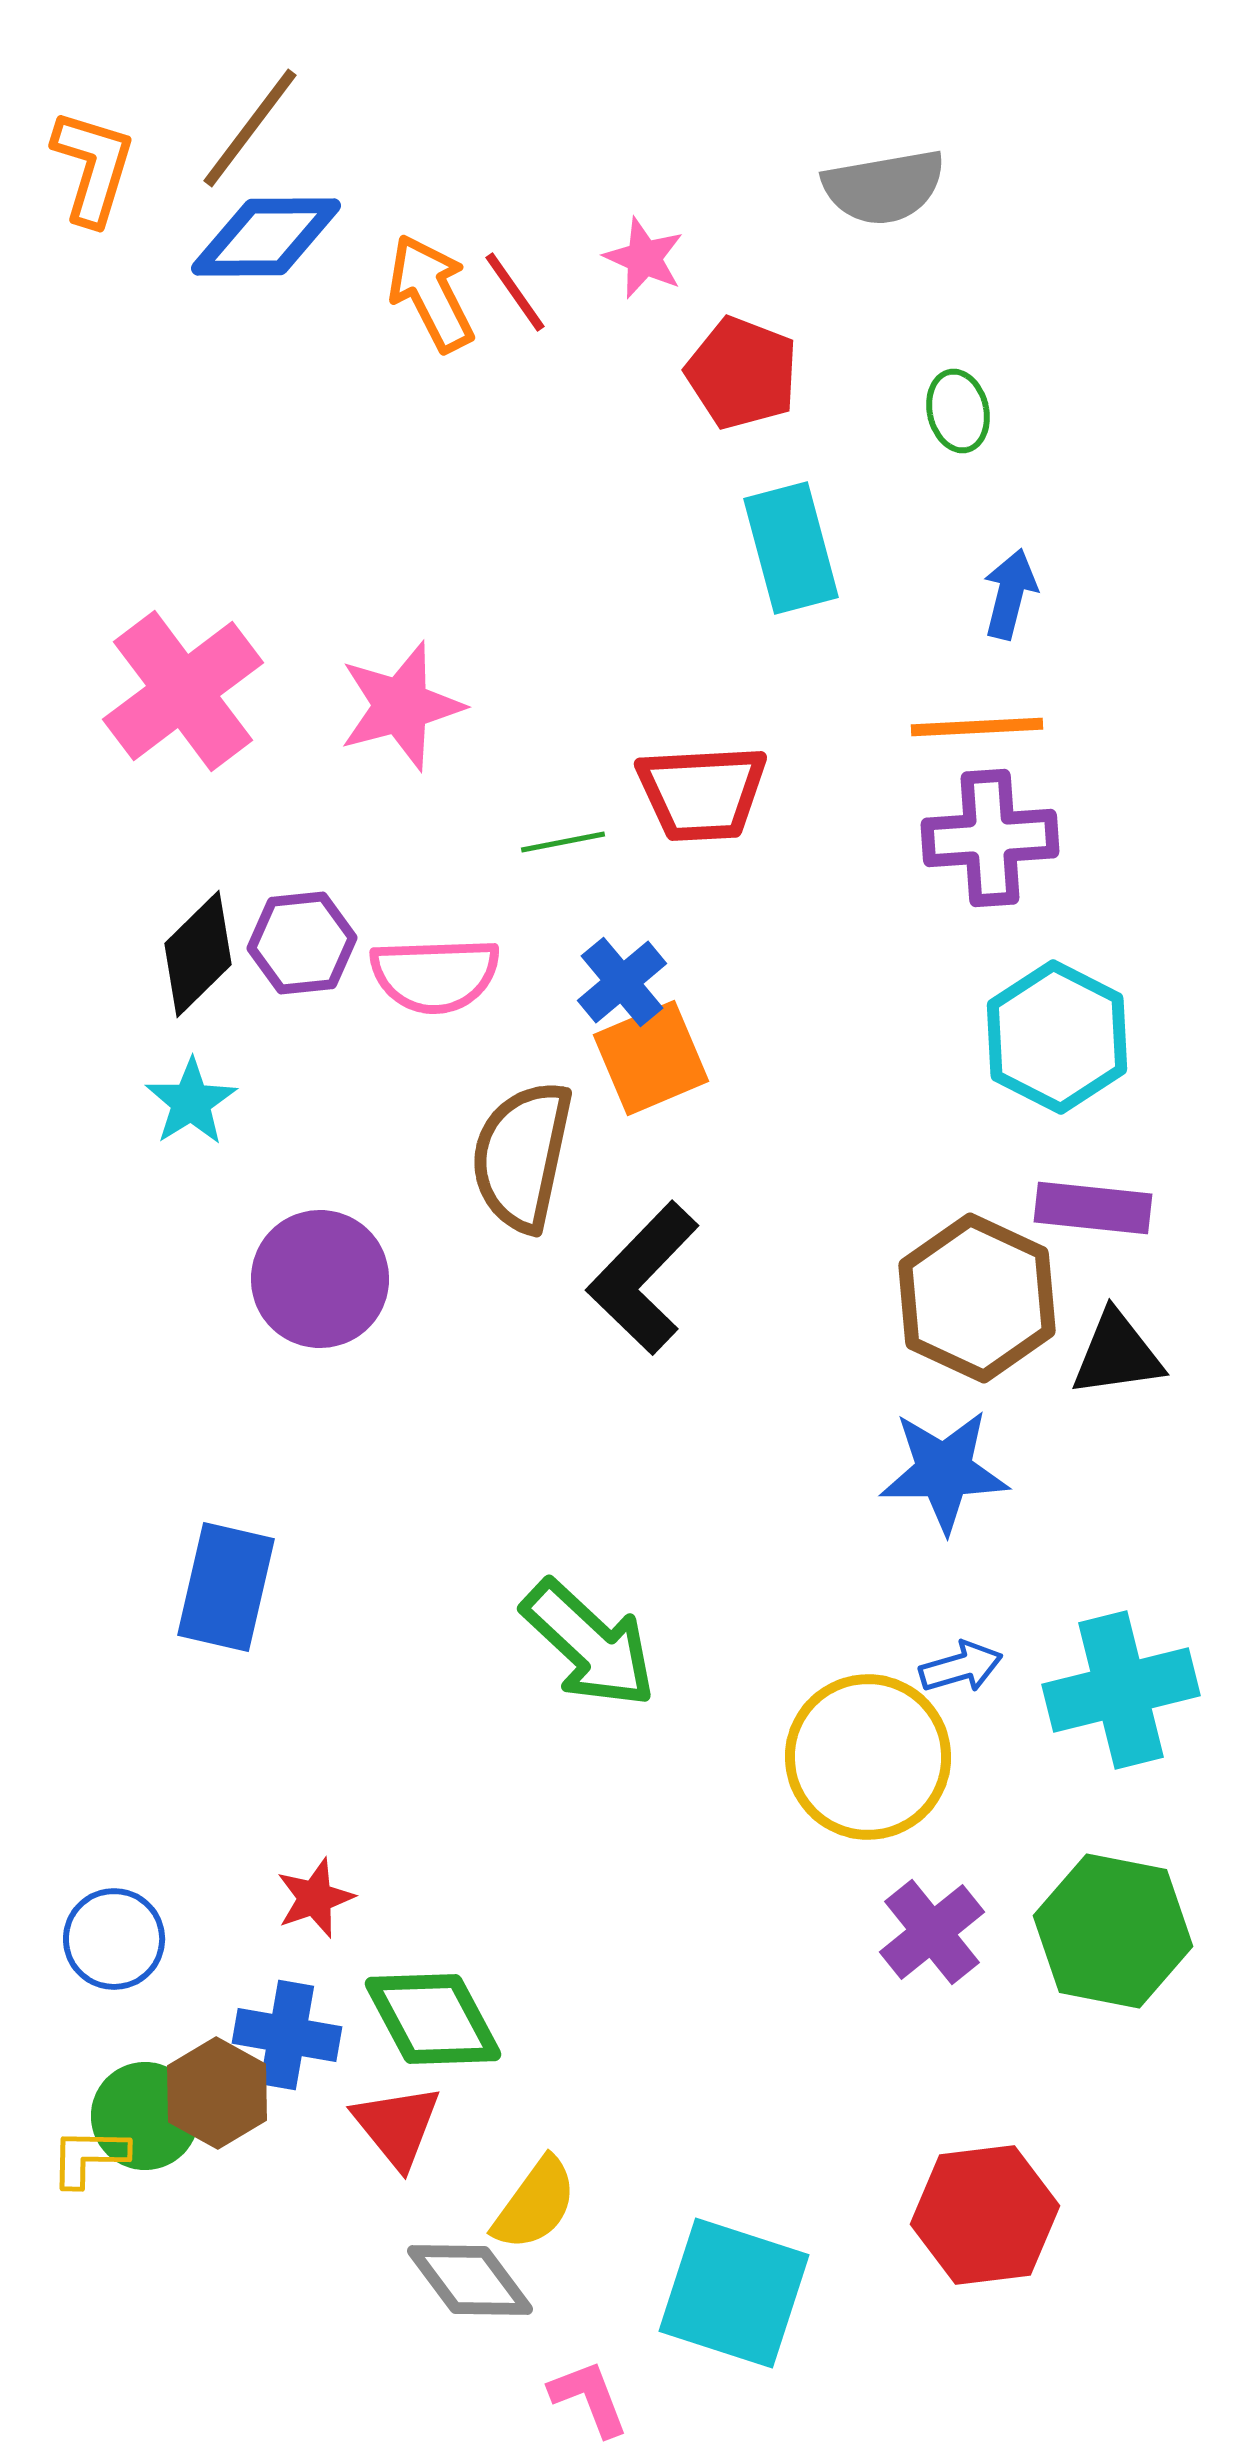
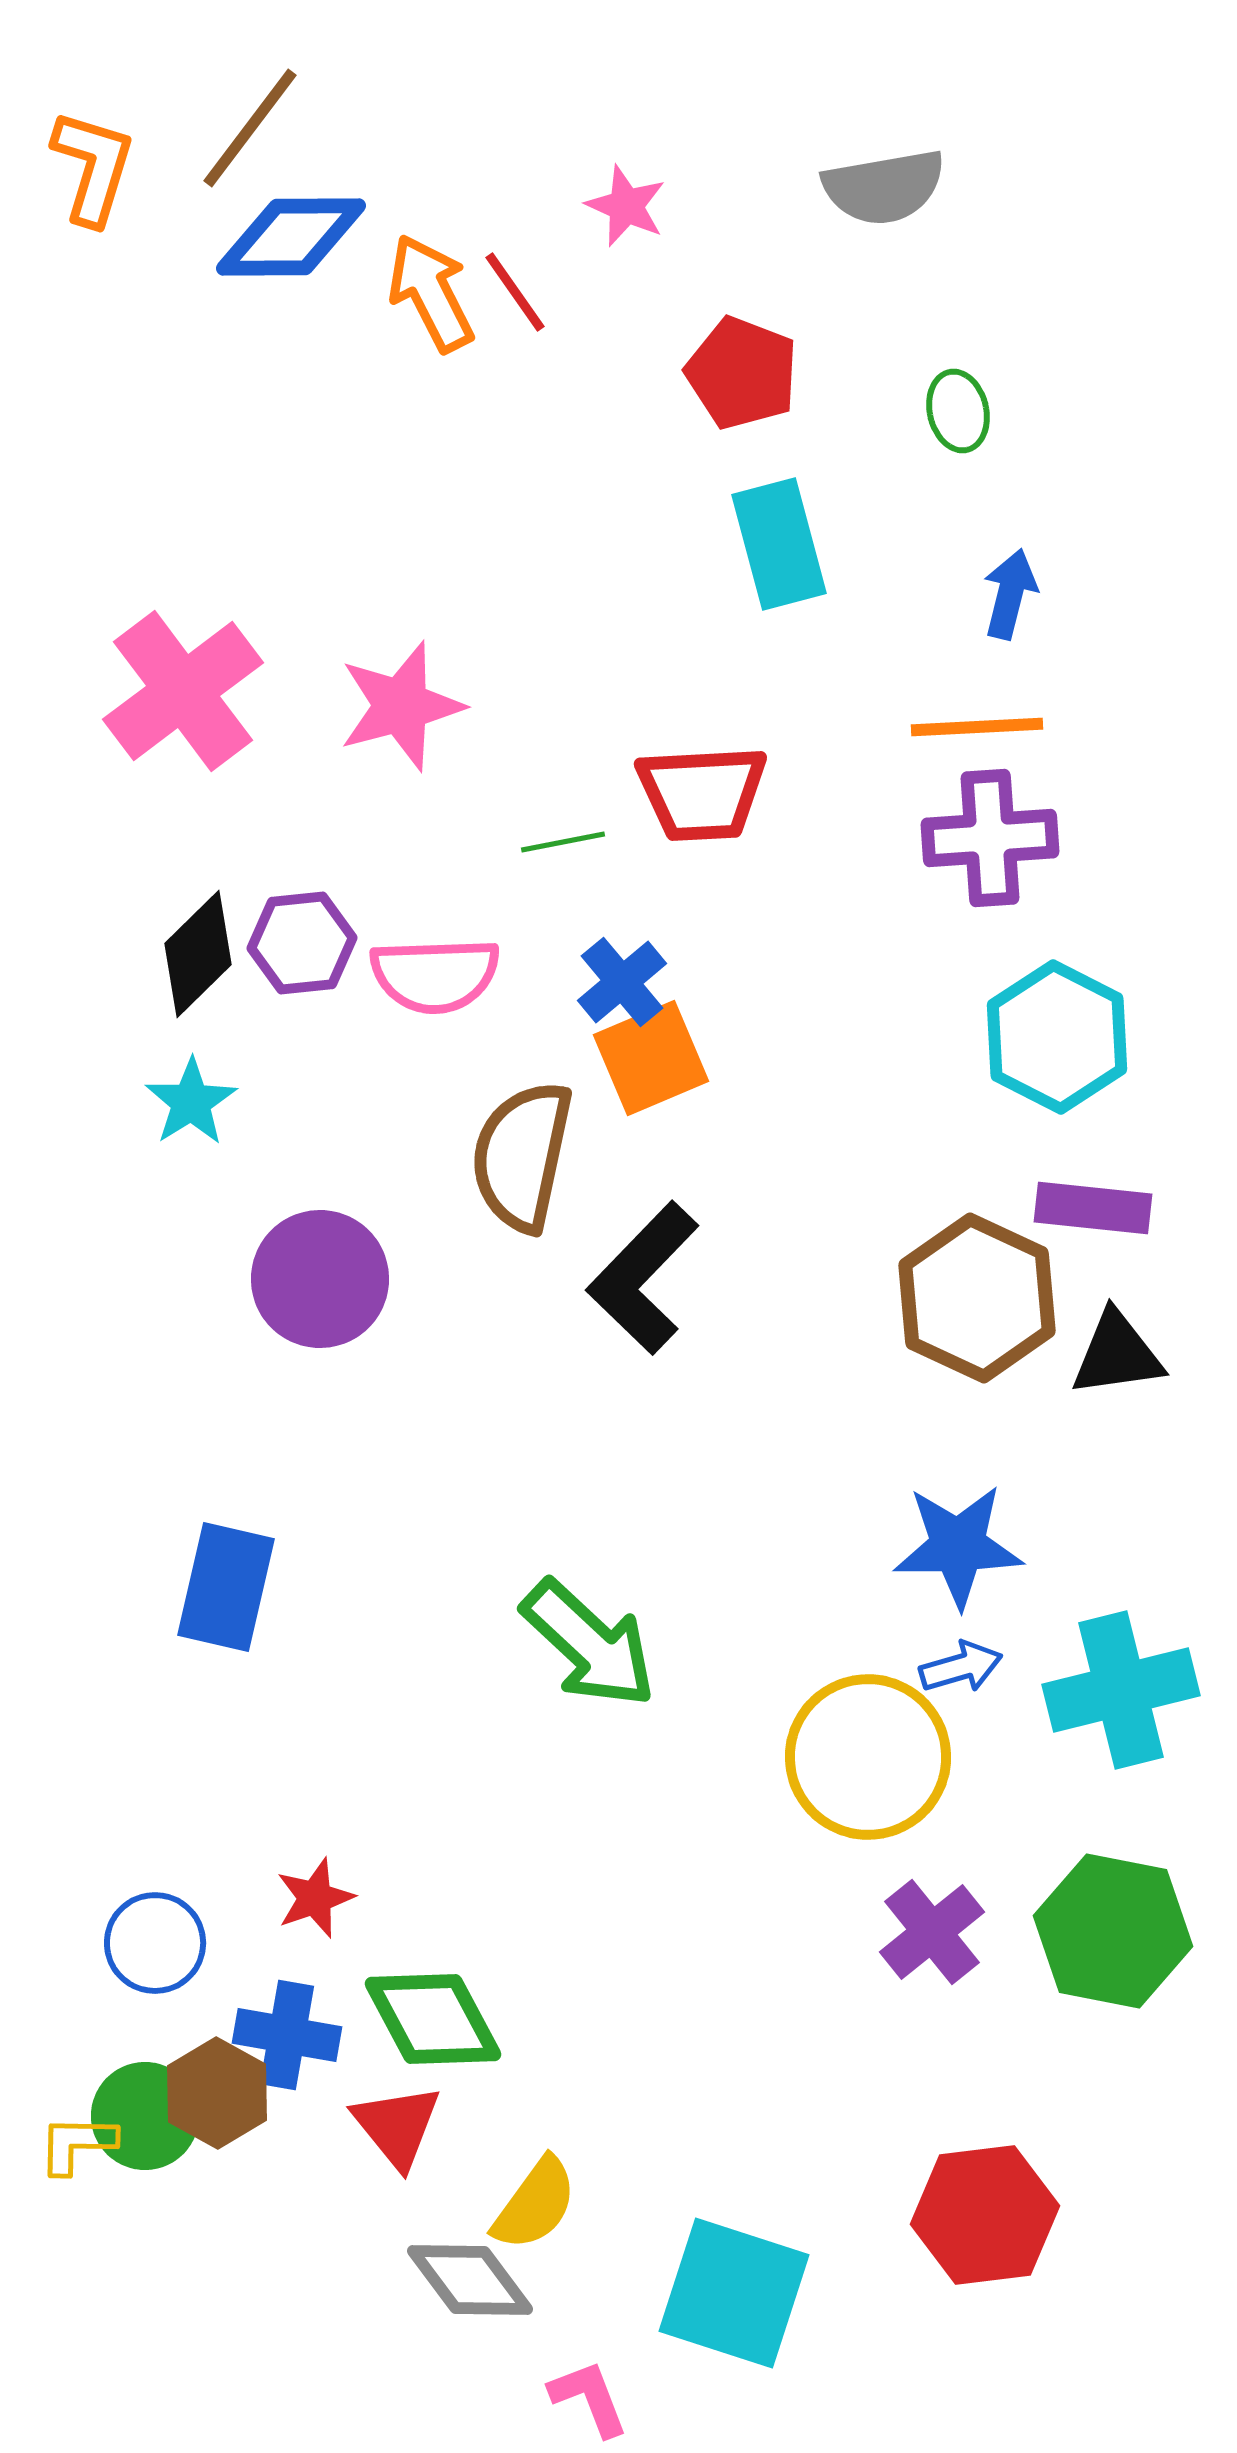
blue diamond at (266, 237): moved 25 px right
pink star at (644, 258): moved 18 px left, 52 px up
cyan rectangle at (791, 548): moved 12 px left, 4 px up
blue star at (944, 1471): moved 14 px right, 75 px down
blue circle at (114, 1939): moved 41 px right, 4 px down
yellow L-shape at (89, 2157): moved 12 px left, 13 px up
